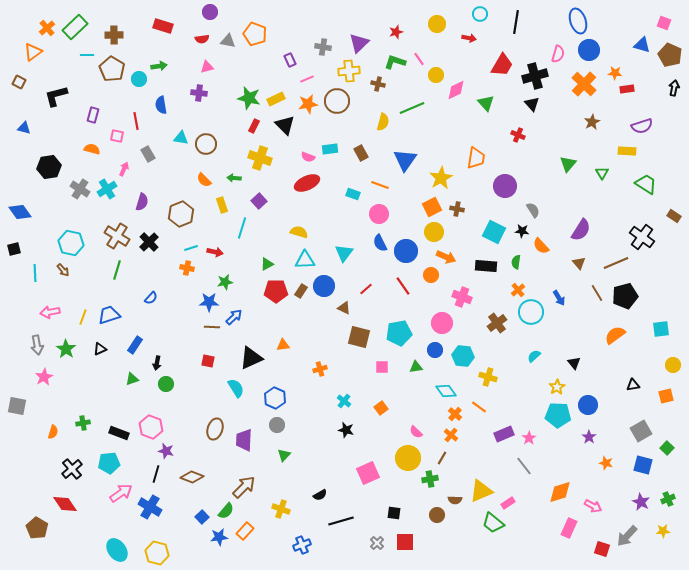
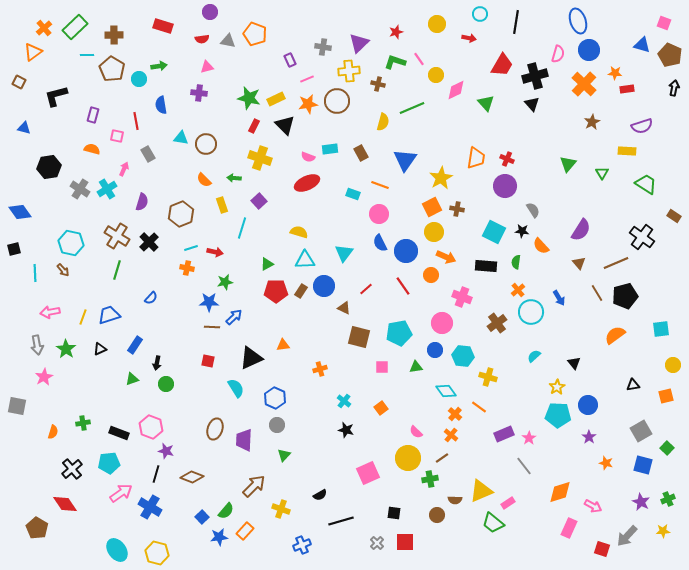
orange cross at (47, 28): moved 3 px left
red cross at (518, 135): moved 11 px left, 24 px down
brown line at (442, 458): rotated 24 degrees clockwise
brown arrow at (244, 487): moved 10 px right, 1 px up
